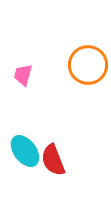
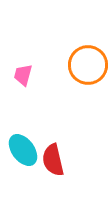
cyan ellipse: moved 2 px left, 1 px up
red semicircle: rotated 8 degrees clockwise
